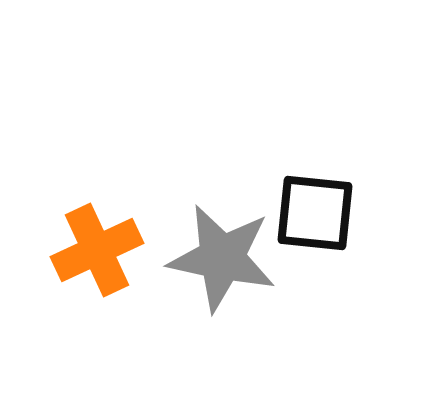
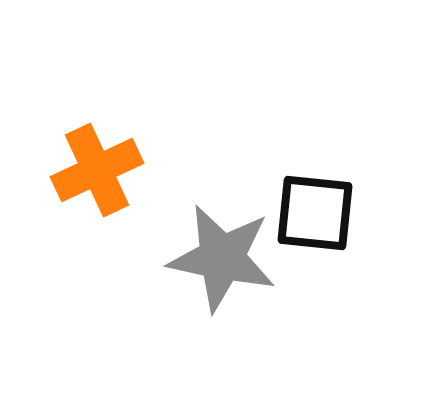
orange cross: moved 80 px up
